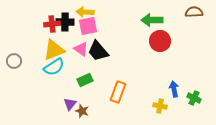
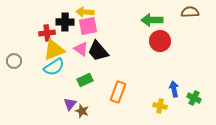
brown semicircle: moved 4 px left
red cross: moved 5 px left, 9 px down
